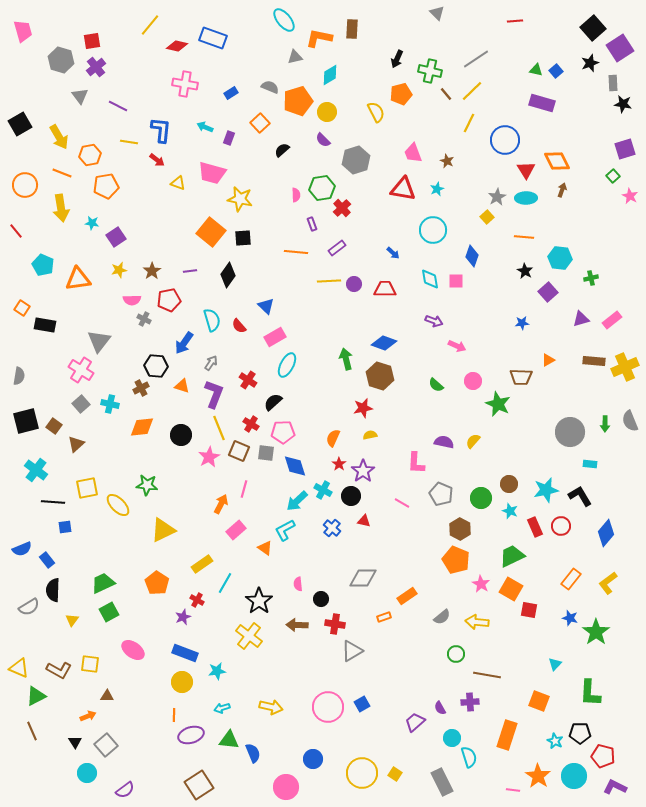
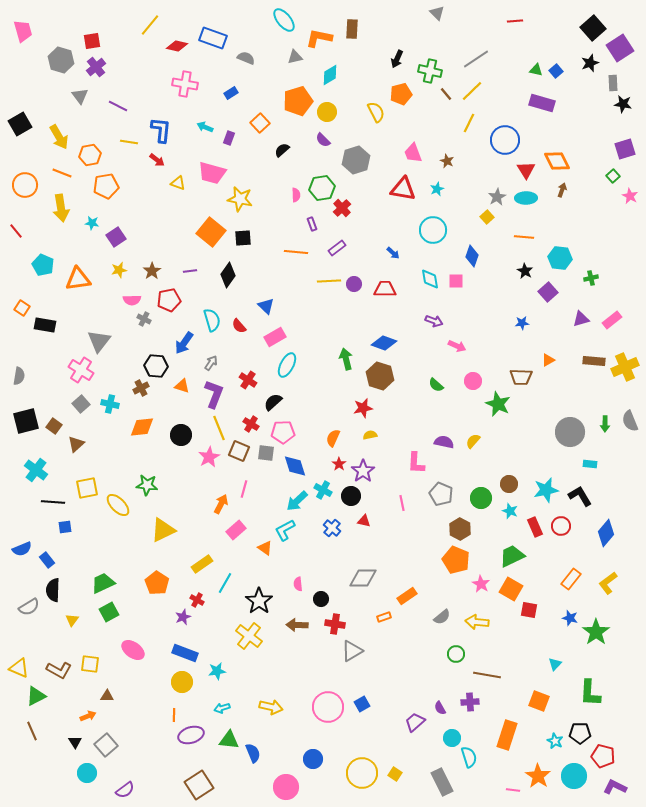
gray semicircle at (270, 87): moved 24 px left, 29 px up
pink line at (402, 503): rotated 49 degrees clockwise
